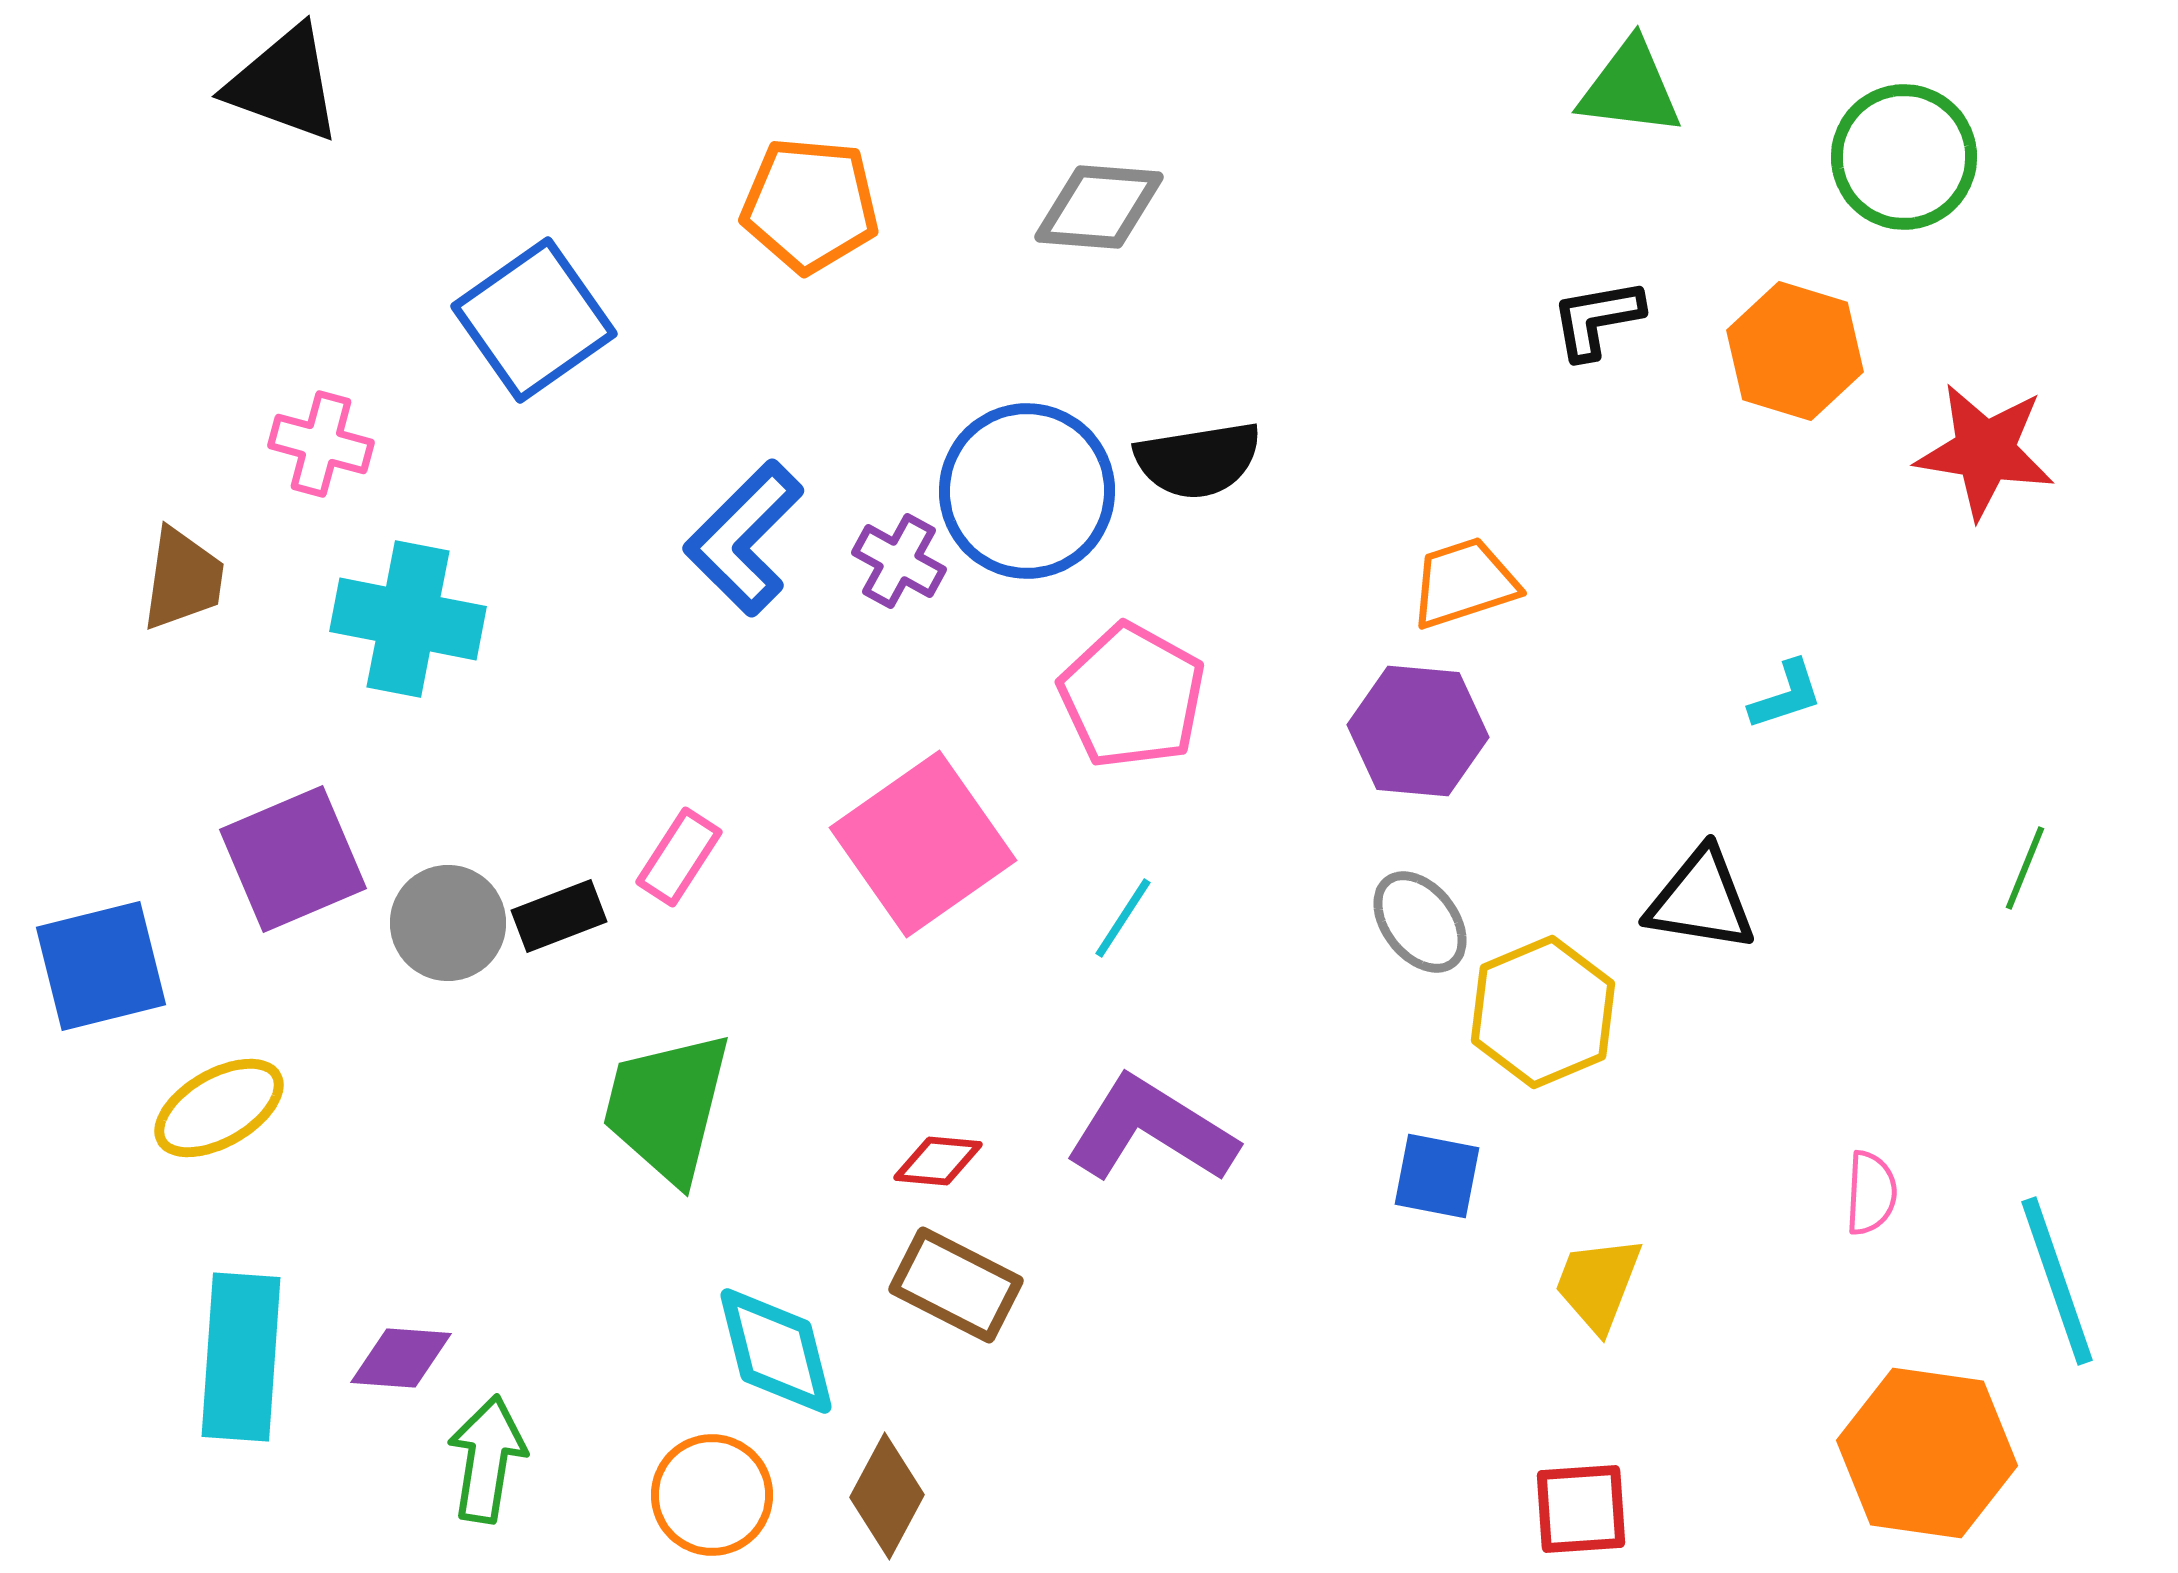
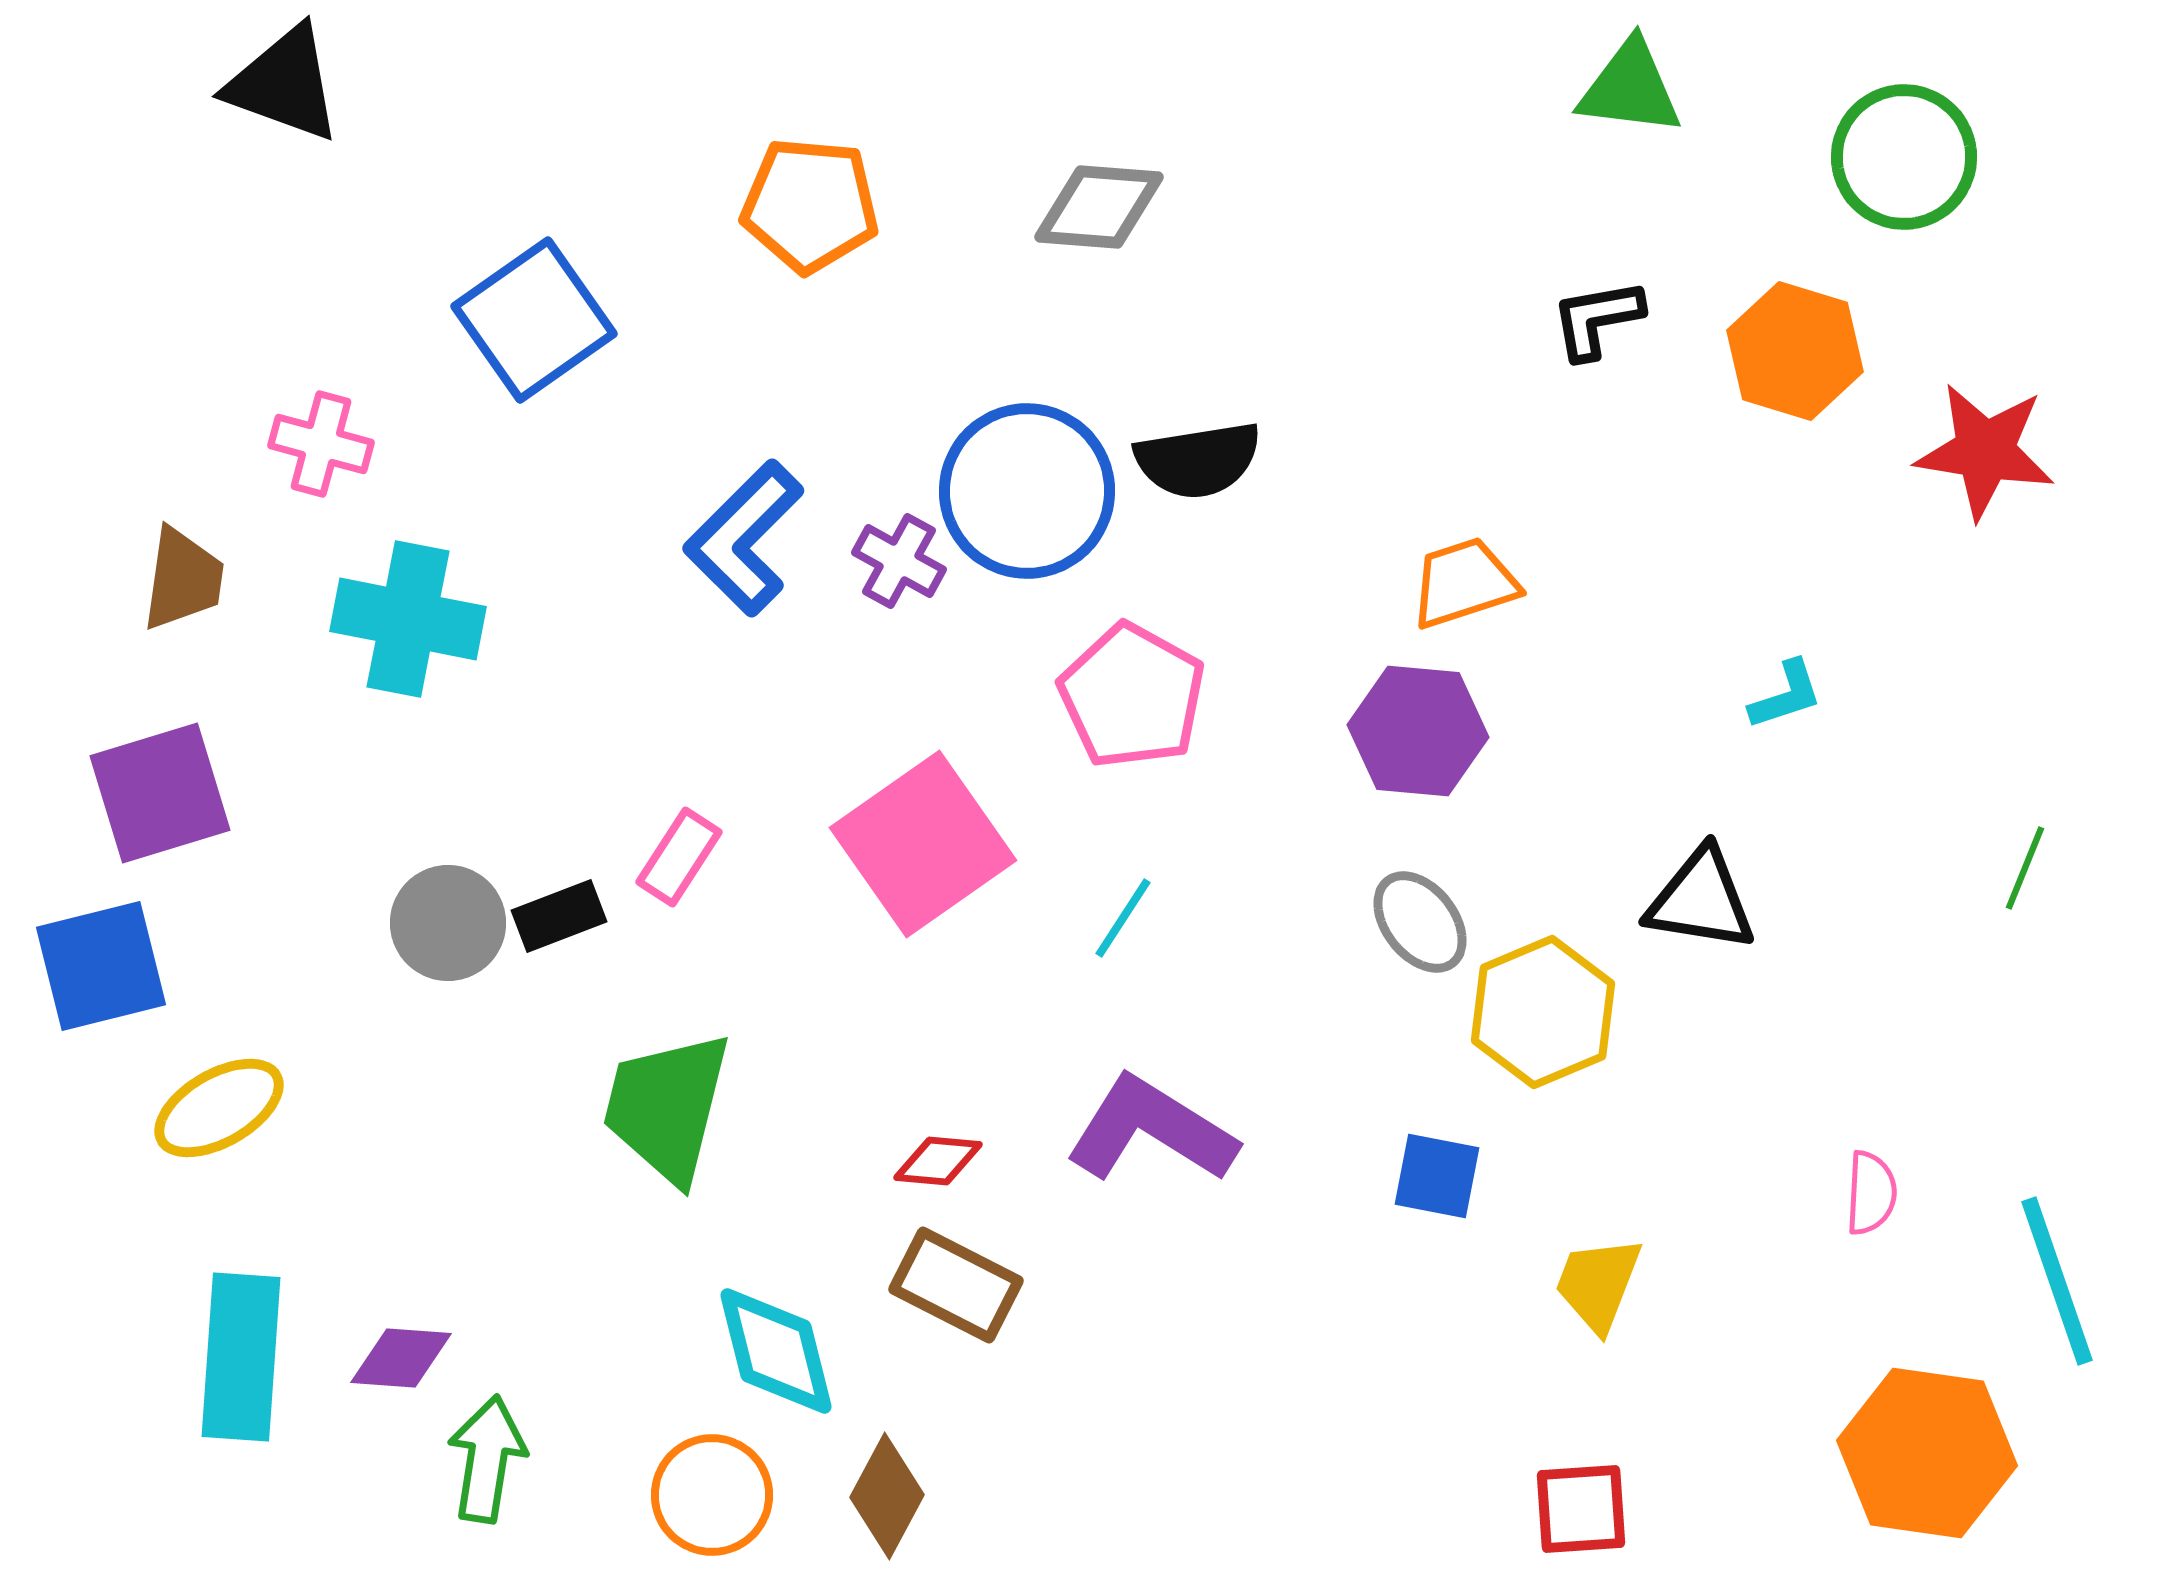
purple square at (293, 859): moved 133 px left, 66 px up; rotated 6 degrees clockwise
